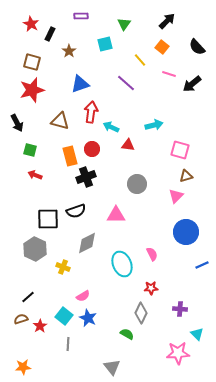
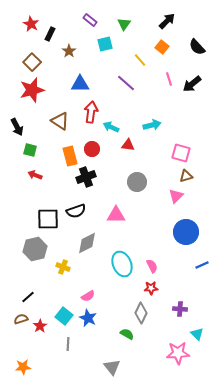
purple rectangle at (81, 16): moved 9 px right, 4 px down; rotated 40 degrees clockwise
brown square at (32, 62): rotated 30 degrees clockwise
pink line at (169, 74): moved 5 px down; rotated 56 degrees clockwise
blue triangle at (80, 84): rotated 18 degrees clockwise
brown triangle at (60, 121): rotated 18 degrees clockwise
black arrow at (17, 123): moved 4 px down
cyan arrow at (154, 125): moved 2 px left
pink square at (180, 150): moved 1 px right, 3 px down
gray circle at (137, 184): moved 2 px up
gray hexagon at (35, 249): rotated 20 degrees clockwise
pink semicircle at (152, 254): moved 12 px down
pink semicircle at (83, 296): moved 5 px right
